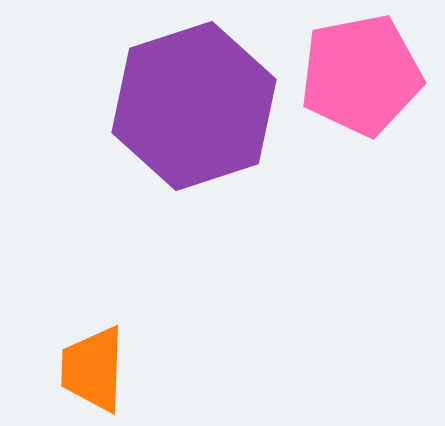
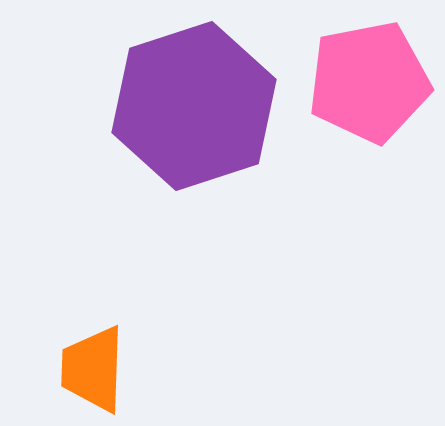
pink pentagon: moved 8 px right, 7 px down
